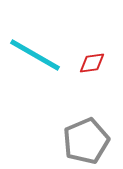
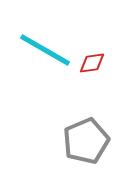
cyan line: moved 10 px right, 5 px up
